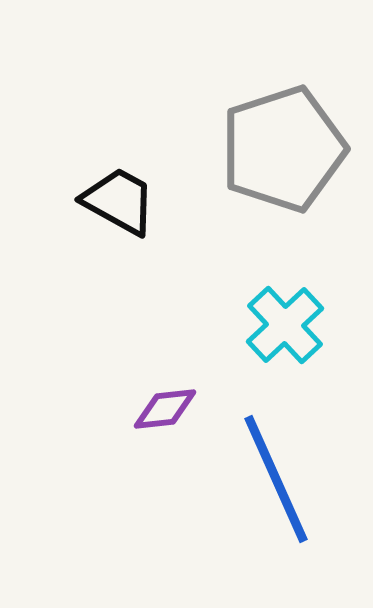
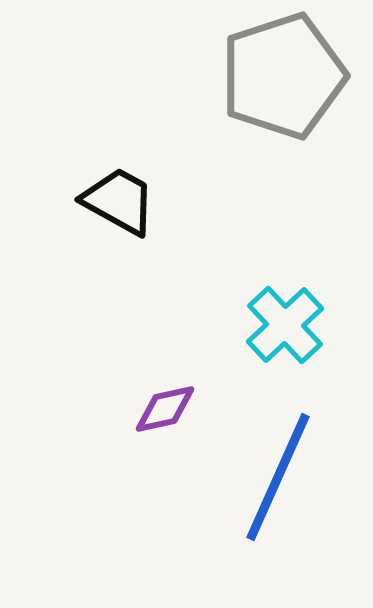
gray pentagon: moved 73 px up
purple diamond: rotated 6 degrees counterclockwise
blue line: moved 2 px right, 2 px up; rotated 48 degrees clockwise
